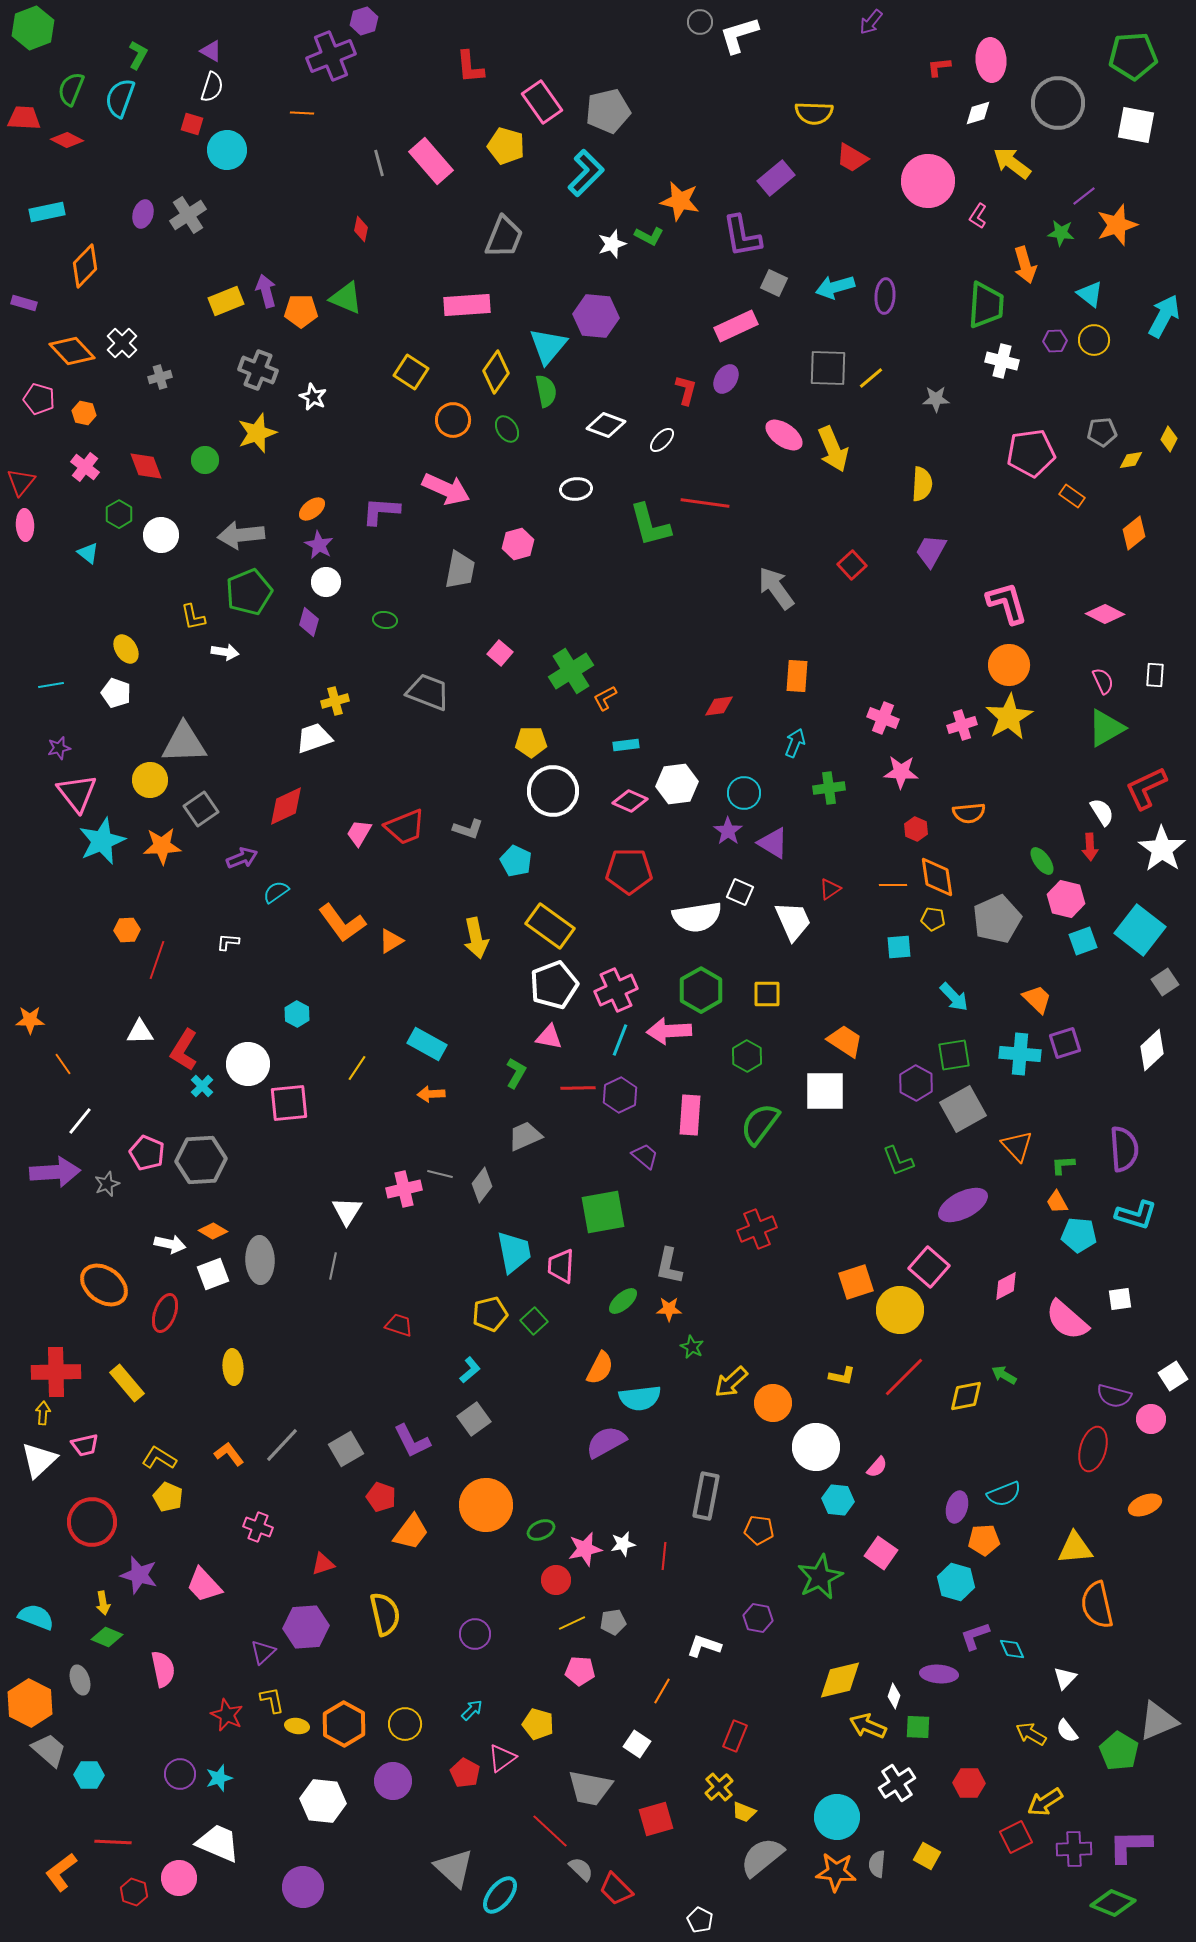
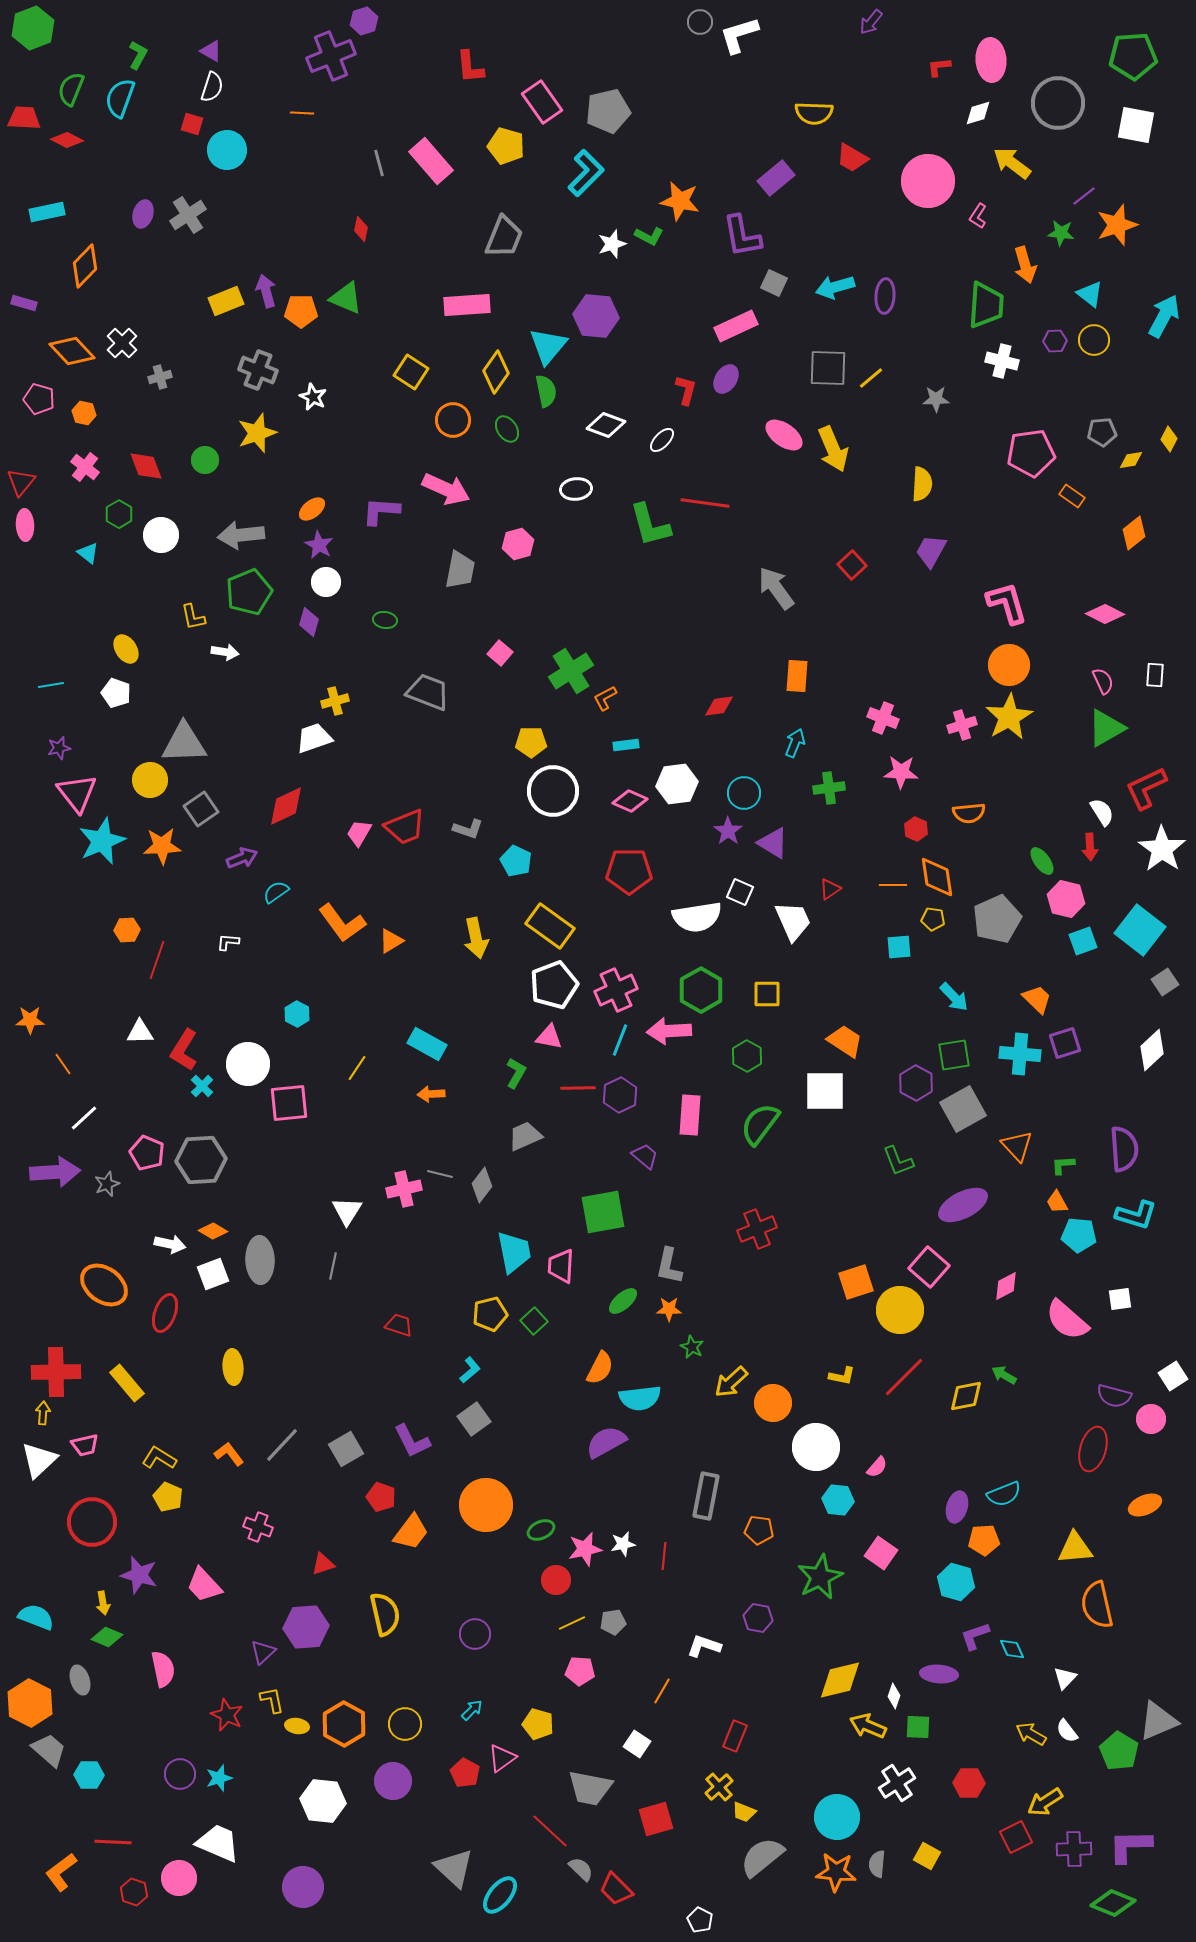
white line at (80, 1121): moved 4 px right, 3 px up; rotated 8 degrees clockwise
